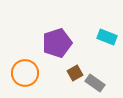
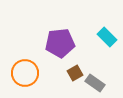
cyan rectangle: rotated 24 degrees clockwise
purple pentagon: moved 3 px right; rotated 12 degrees clockwise
